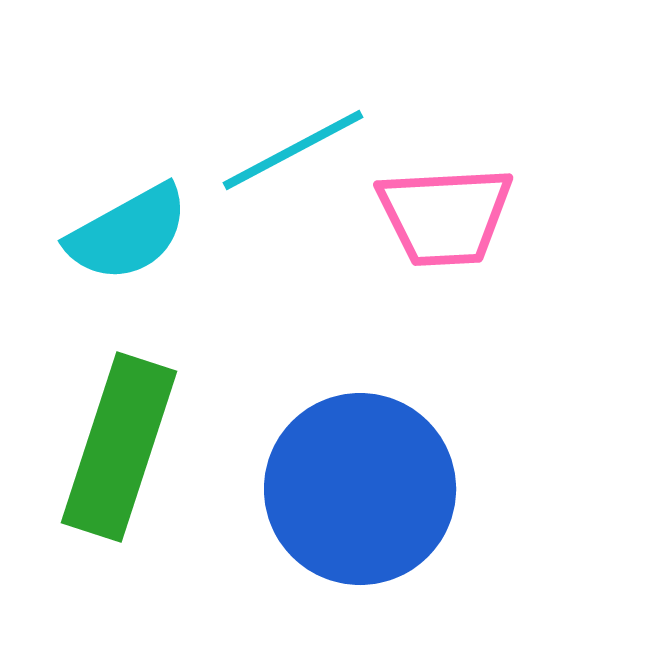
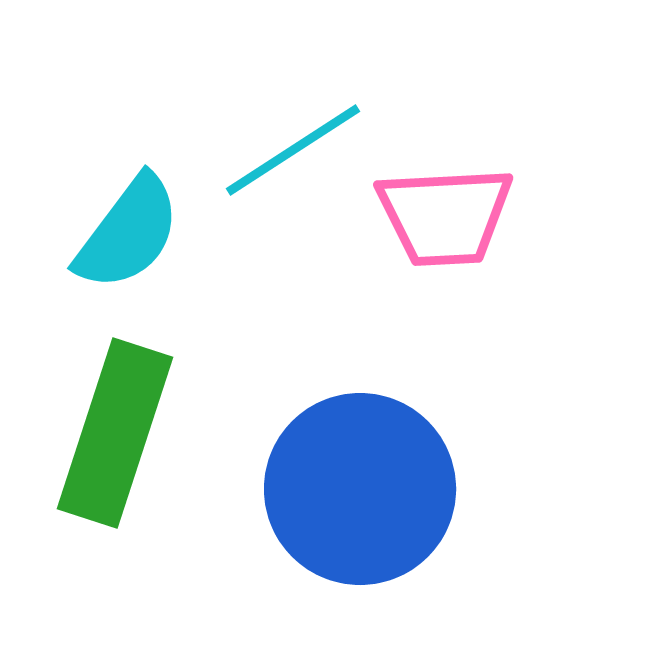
cyan line: rotated 5 degrees counterclockwise
cyan semicircle: rotated 24 degrees counterclockwise
green rectangle: moved 4 px left, 14 px up
